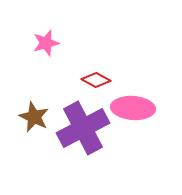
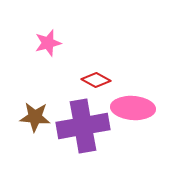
pink star: moved 2 px right
brown star: moved 1 px right; rotated 20 degrees counterclockwise
purple cross: moved 2 px up; rotated 18 degrees clockwise
